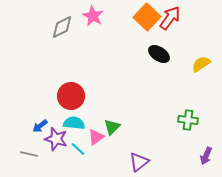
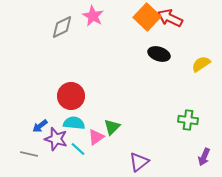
red arrow: rotated 100 degrees counterclockwise
black ellipse: rotated 15 degrees counterclockwise
purple arrow: moved 2 px left, 1 px down
